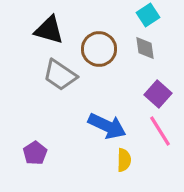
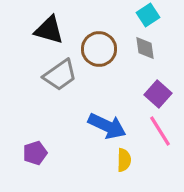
gray trapezoid: rotated 69 degrees counterclockwise
purple pentagon: rotated 15 degrees clockwise
